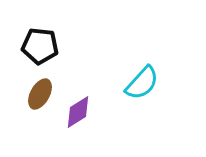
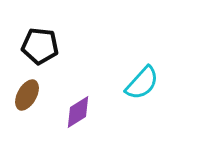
brown ellipse: moved 13 px left, 1 px down
